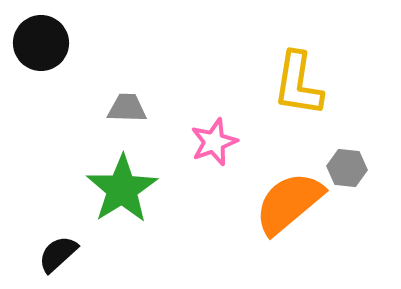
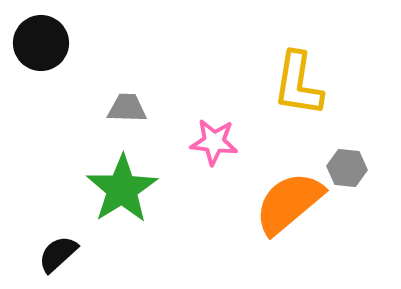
pink star: rotated 27 degrees clockwise
